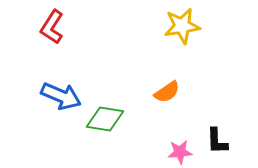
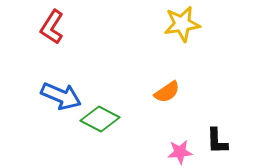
yellow star: moved 2 px up
green diamond: moved 5 px left; rotated 18 degrees clockwise
